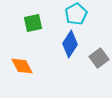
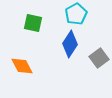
green square: rotated 24 degrees clockwise
